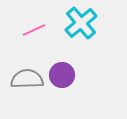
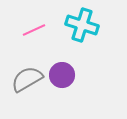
cyan cross: moved 1 px right, 2 px down; rotated 32 degrees counterclockwise
gray semicircle: rotated 28 degrees counterclockwise
